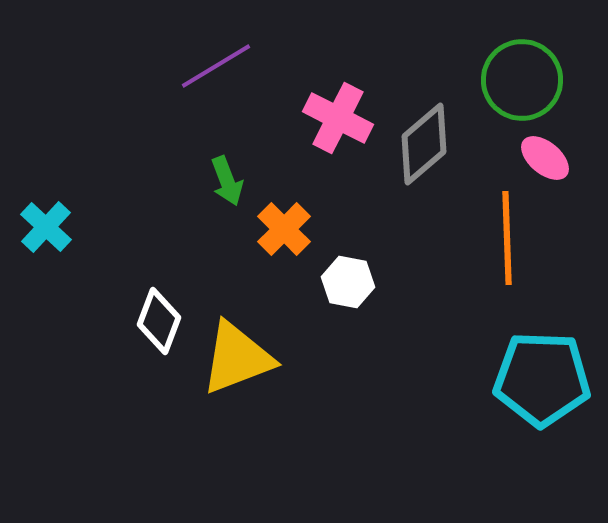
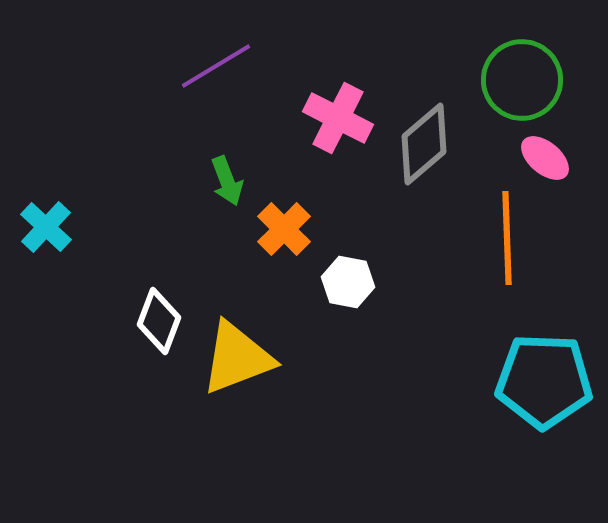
cyan pentagon: moved 2 px right, 2 px down
